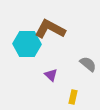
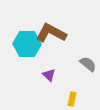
brown L-shape: moved 1 px right, 4 px down
purple triangle: moved 2 px left
yellow rectangle: moved 1 px left, 2 px down
